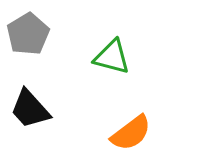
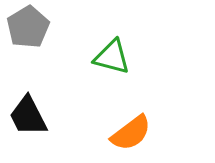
gray pentagon: moved 7 px up
black trapezoid: moved 2 px left, 7 px down; rotated 15 degrees clockwise
